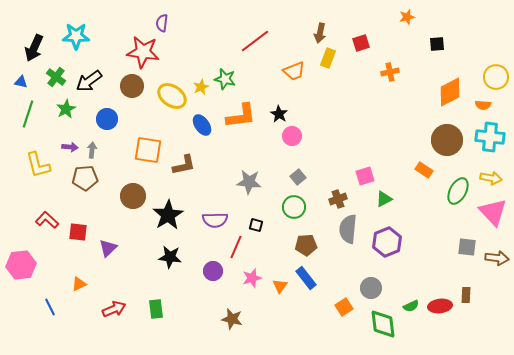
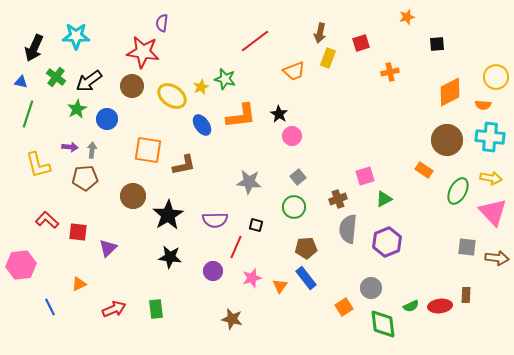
green star at (66, 109): moved 11 px right
brown pentagon at (306, 245): moved 3 px down
